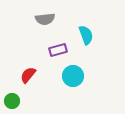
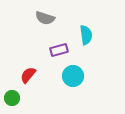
gray semicircle: moved 1 px up; rotated 24 degrees clockwise
cyan semicircle: rotated 12 degrees clockwise
purple rectangle: moved 1 px right
green circle: moved 3 px up
